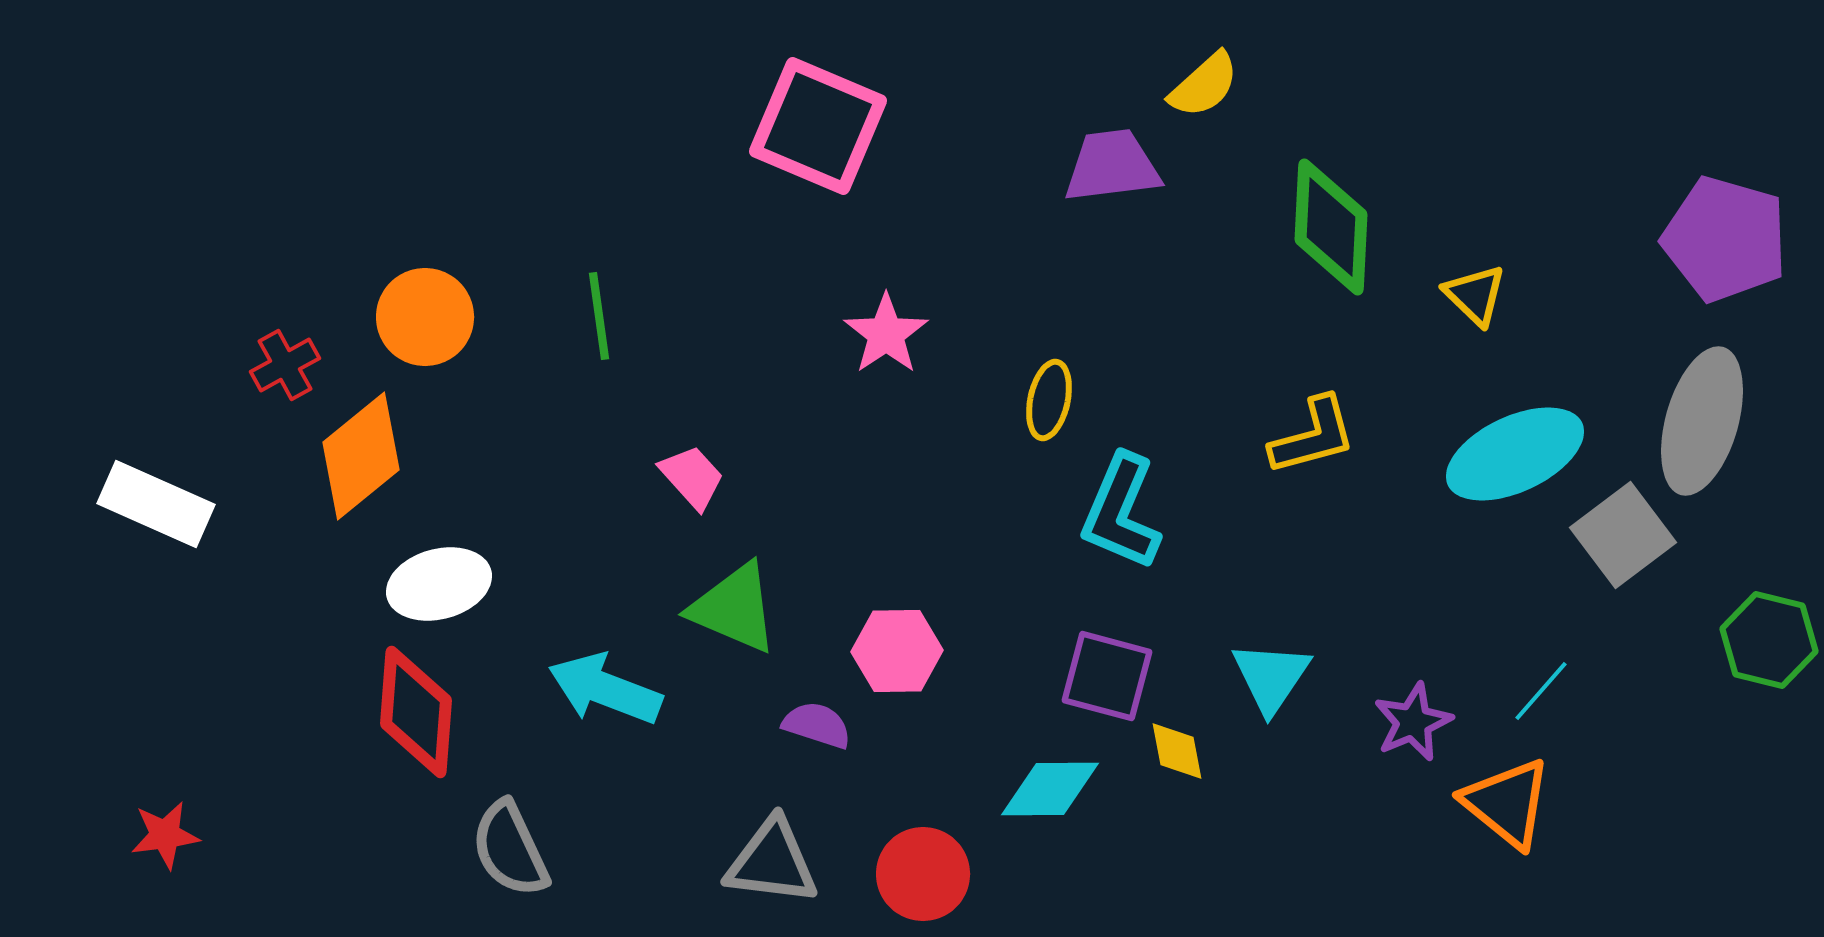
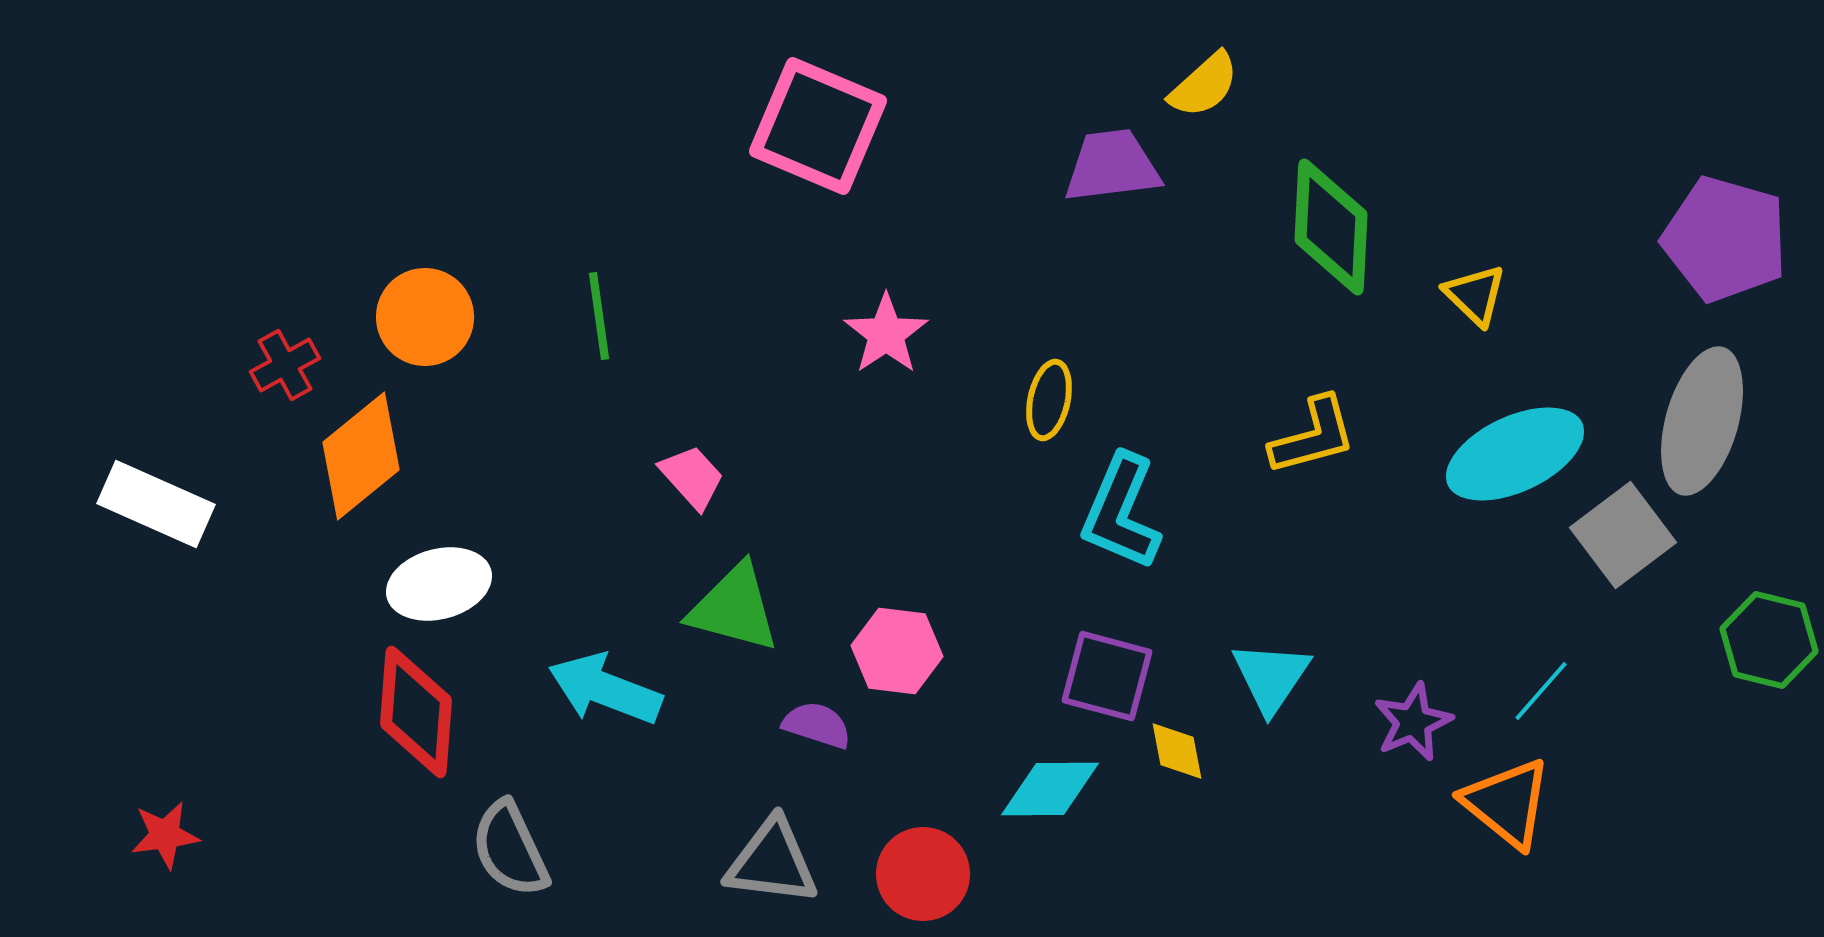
green triangle: rotated 8 degrees counterclockwise
pink hexagon: rotated 8 degrees clockwise
